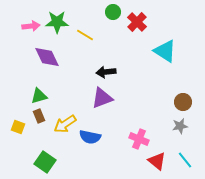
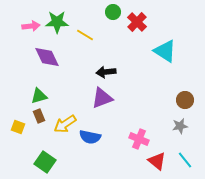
brown circle: moved 2 px right, 2 px up
